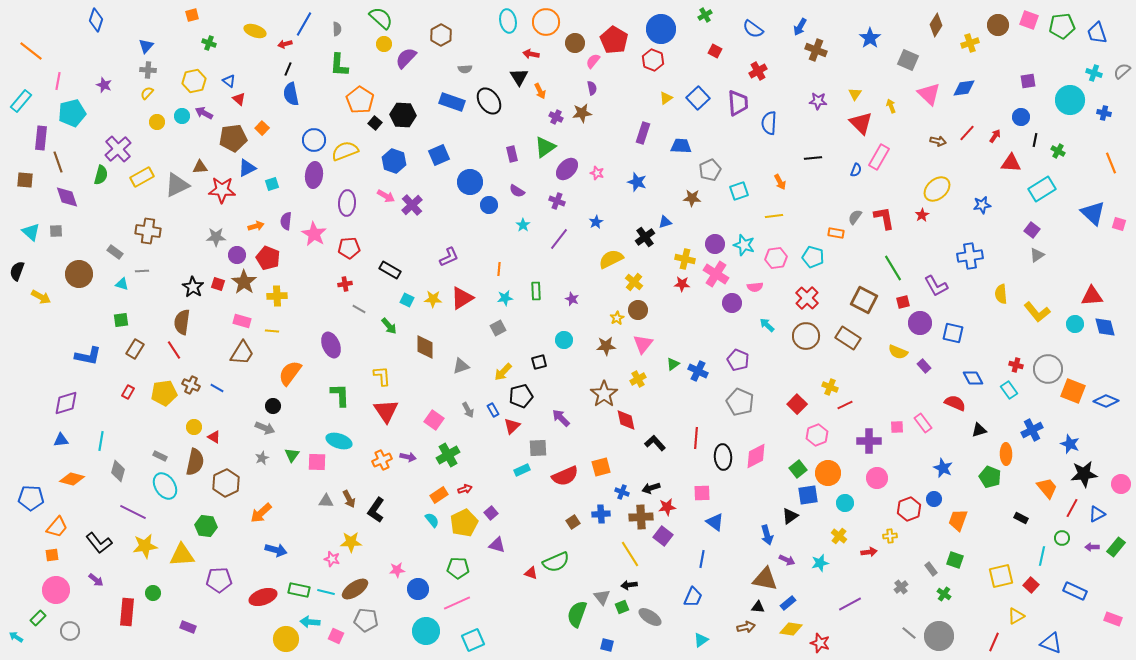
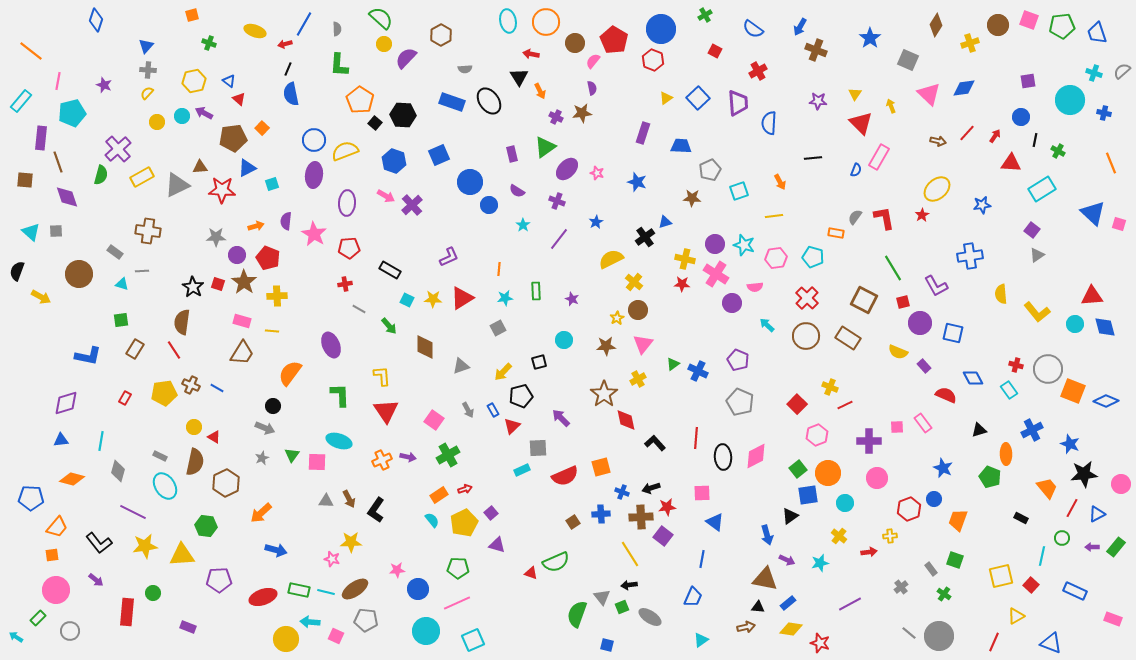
red rectangle at (128, 392): moved 3 px left, 6 px down
red semicircle at (955, 403): moved 9 px left, 8 px up
